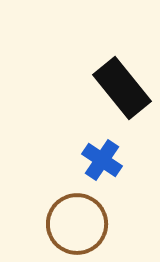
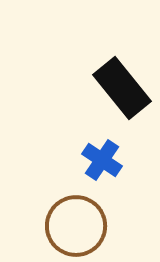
brown circle: moved 1 px left, 2 px down
